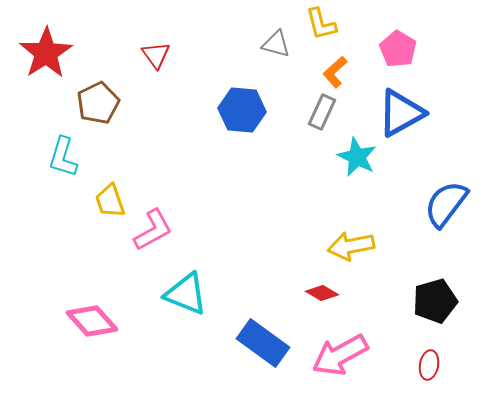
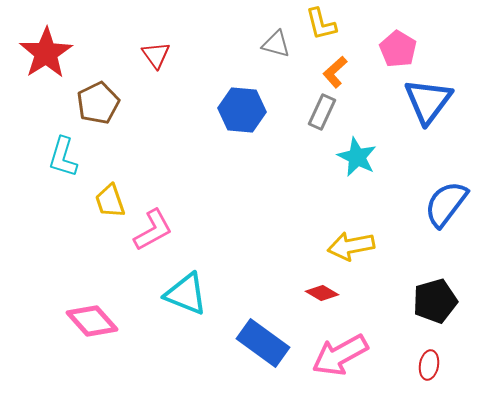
blue triangle: moved 27 px right, 12 px up; rotated 24 degrees counterclockwise
